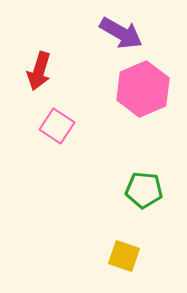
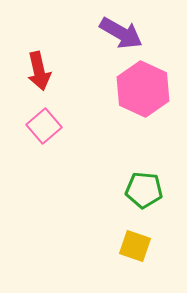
red arrow: rotated 30 degrees counterclockwise
pink hexagon: rotated 12 degrees counterclockwise
pink square: moved 13 px left; rotated 16 degrees clockwise
yellow square: moved 11 px right, 10 px up
